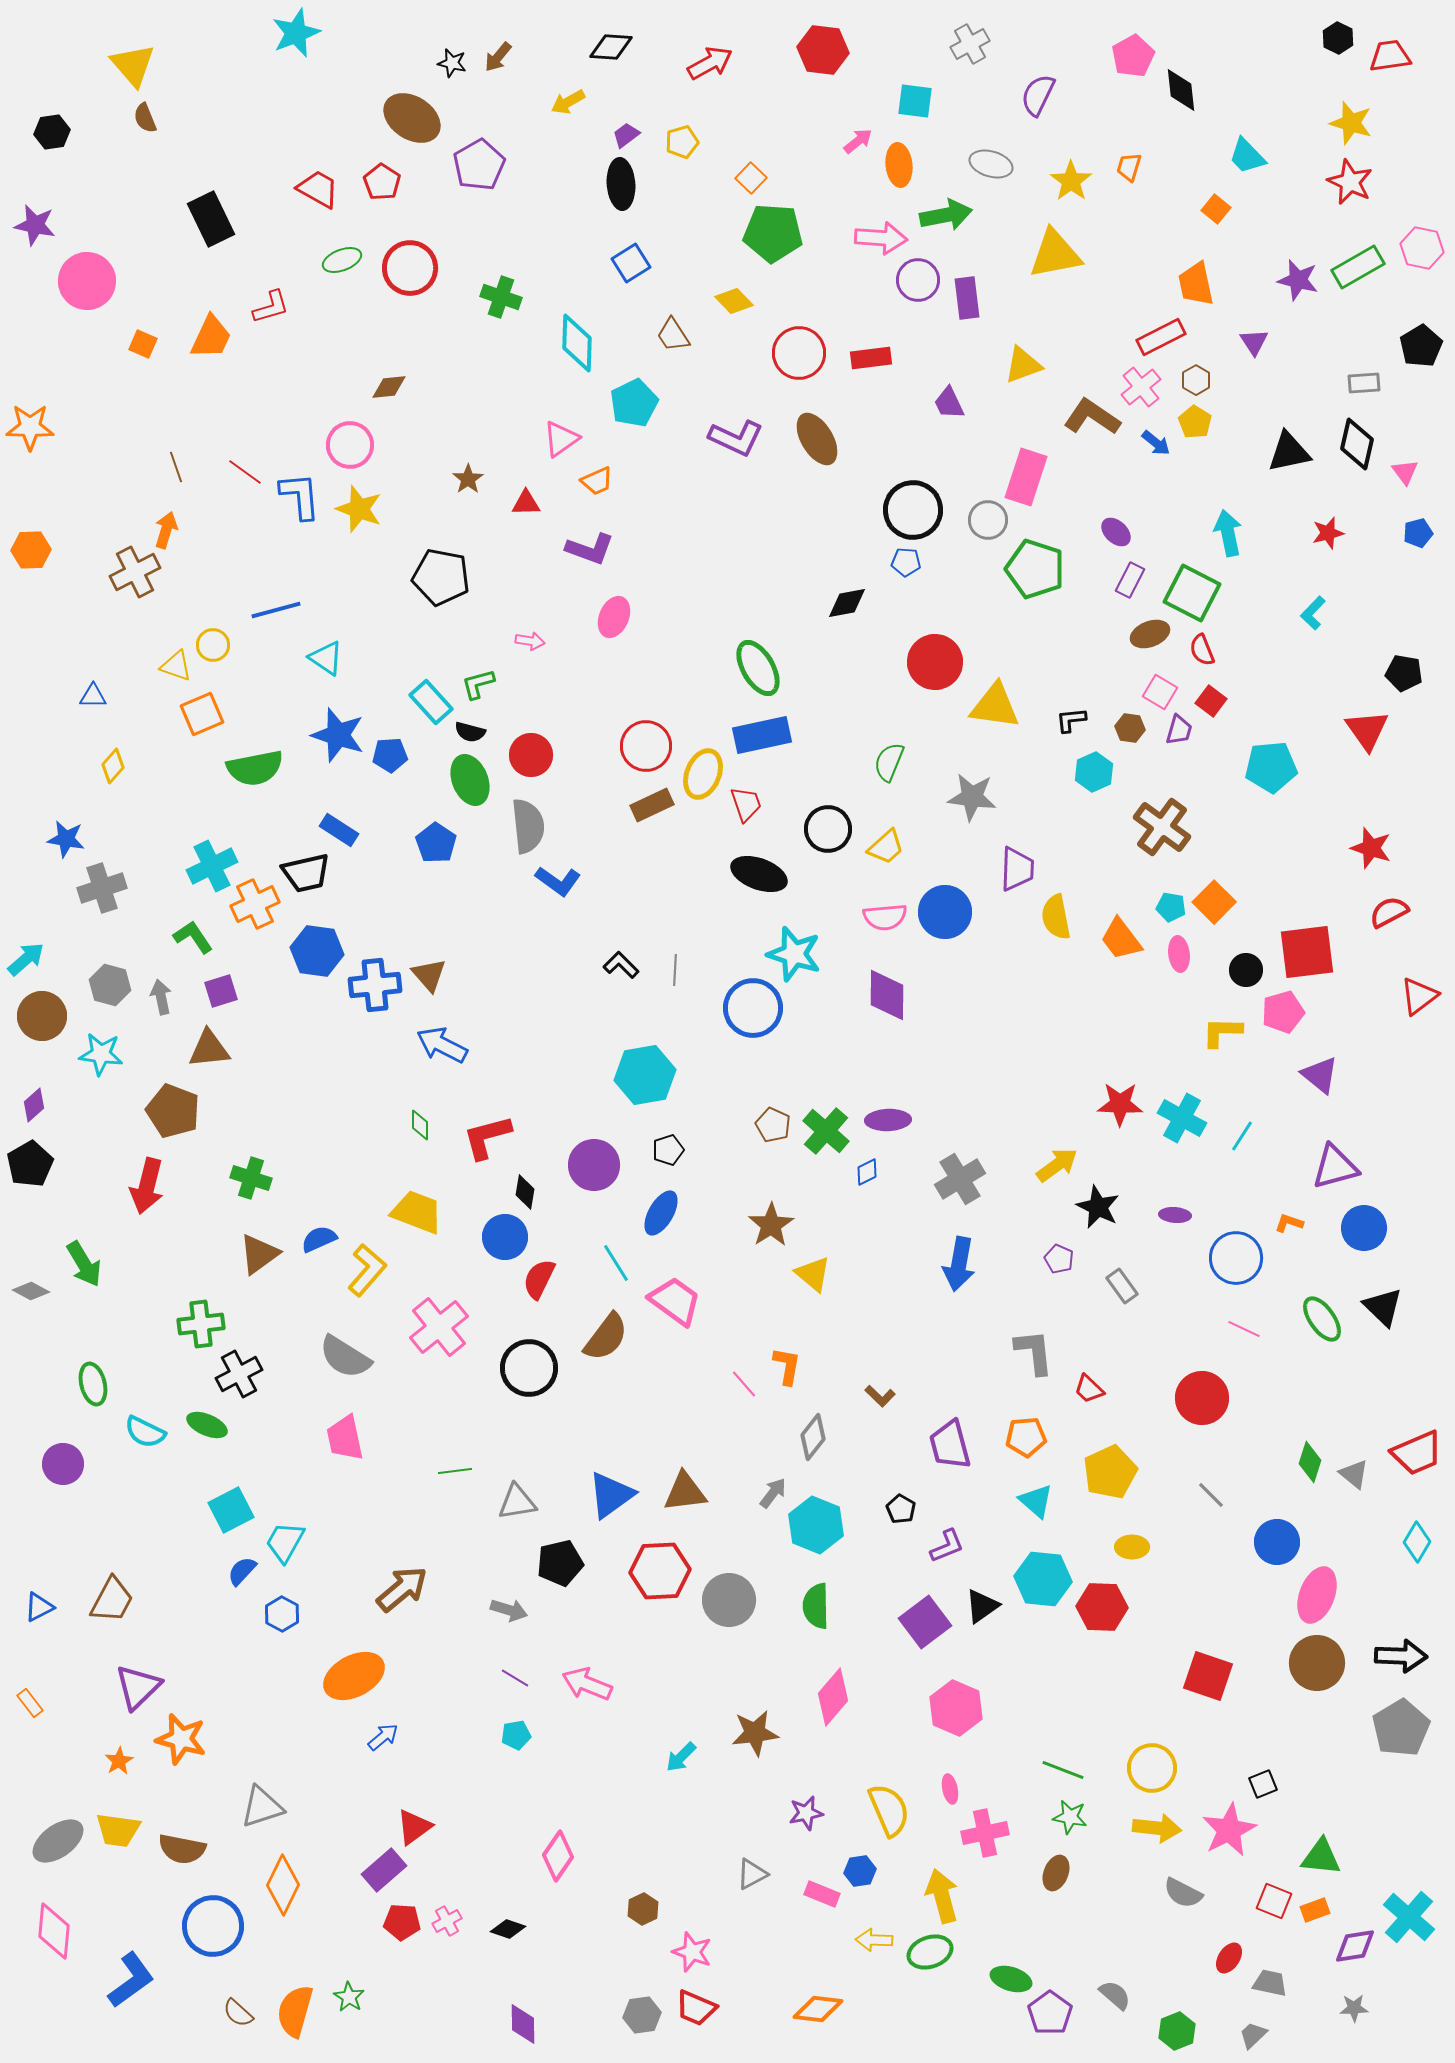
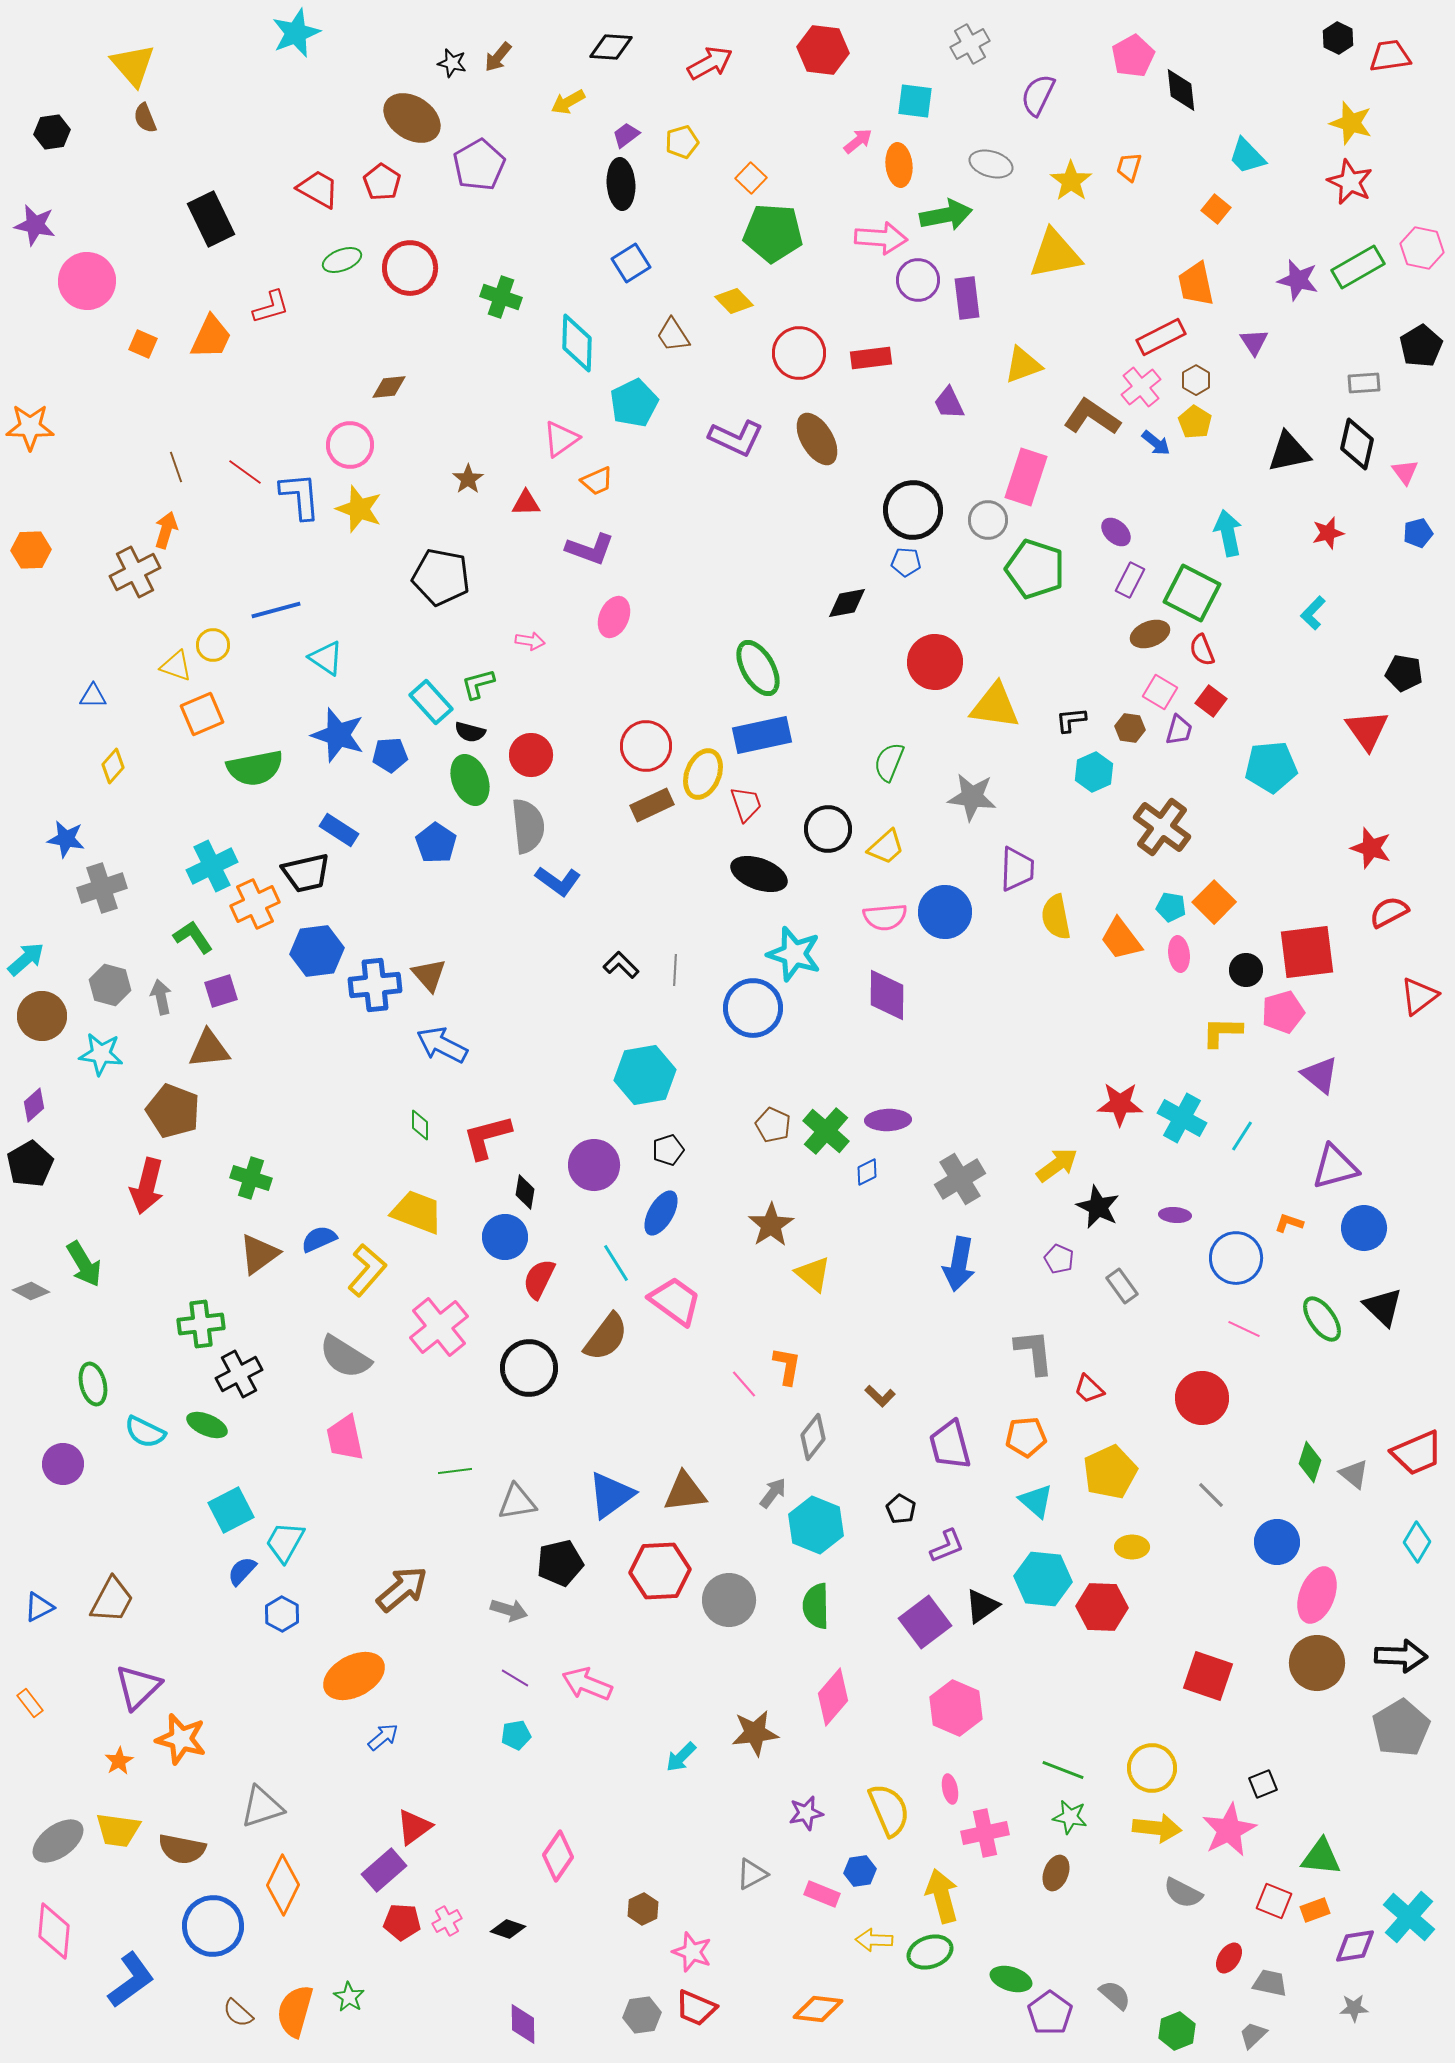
blue hexagon at (317, 951): rotated 15 degrees counterclockwise
